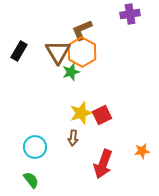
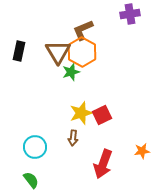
brown L-shape: moved 1 px right
black rectangle: rotated 18 degrees counterclockwise
